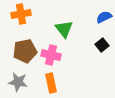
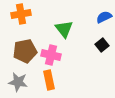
orange rectangle: moved 2 px left, 3 px up
